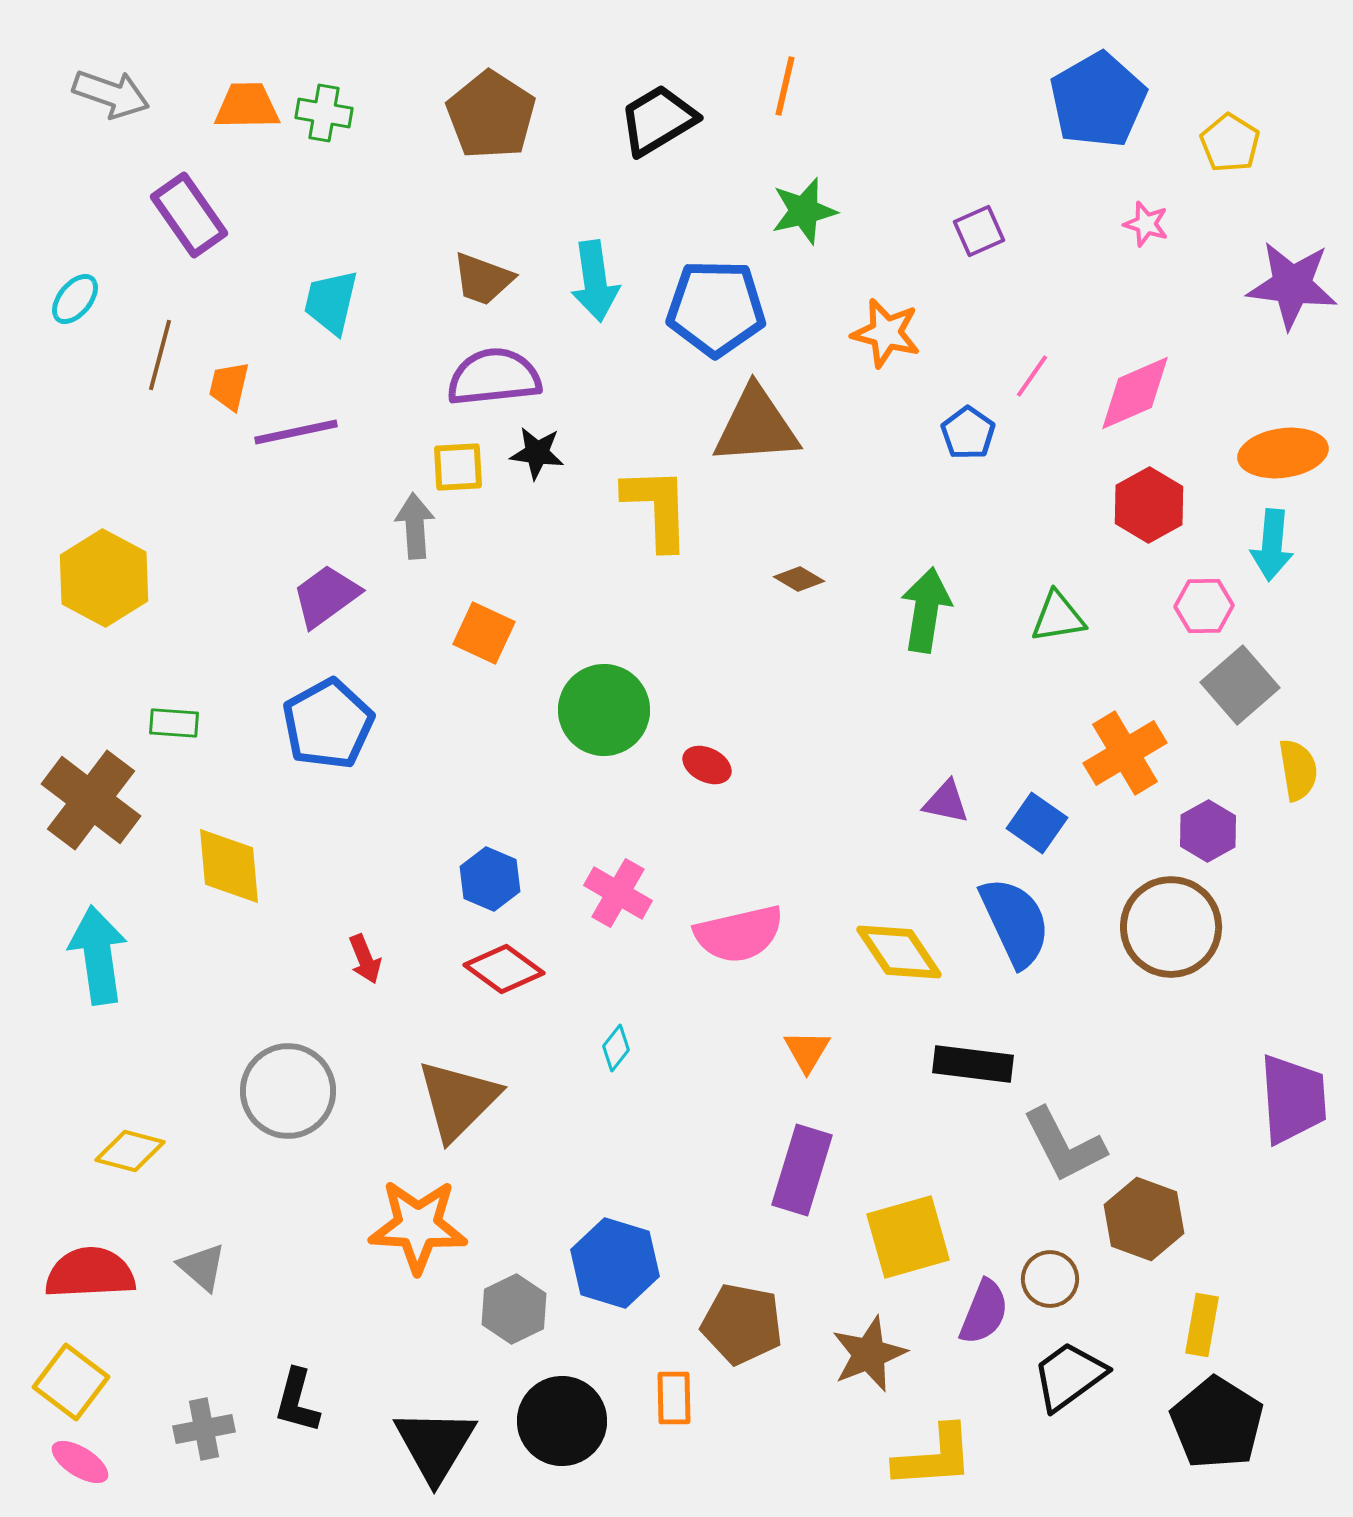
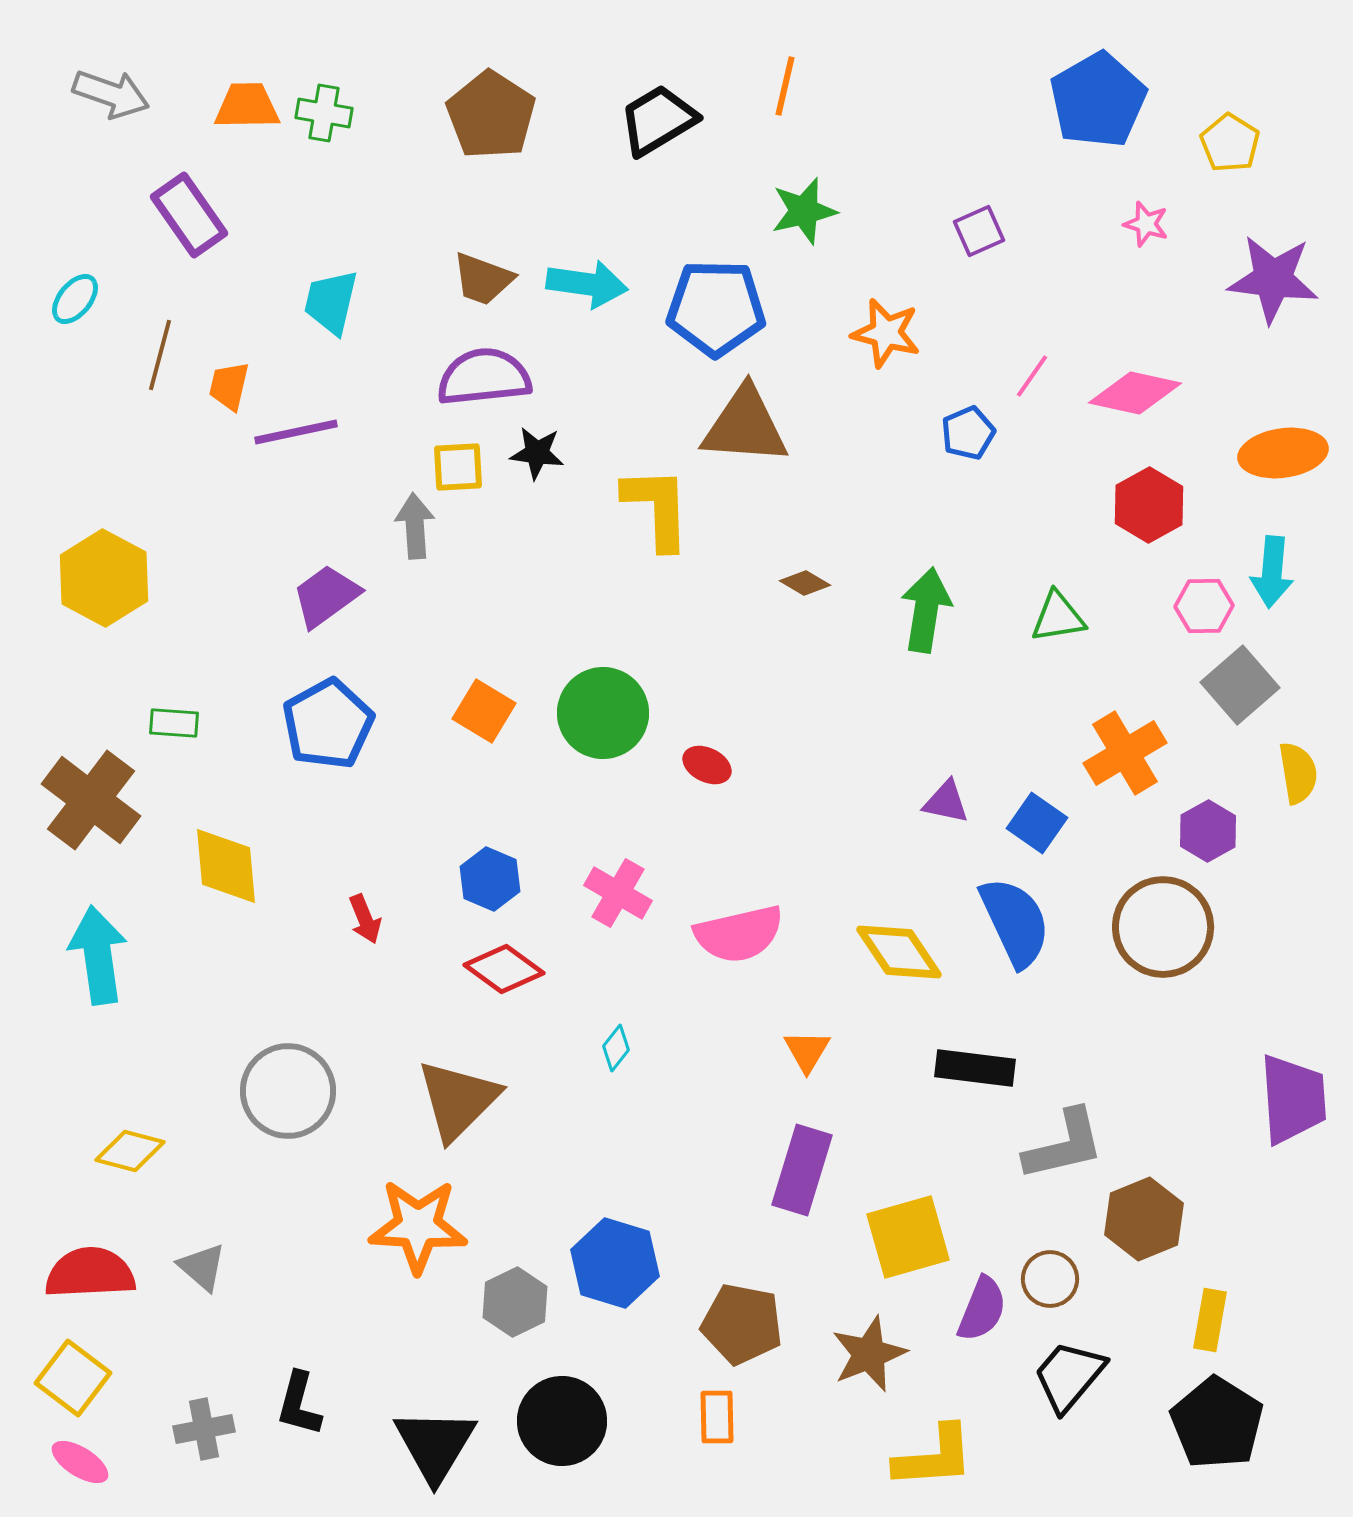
cyan arrow at (595, 281): moved 8 px left, 3 px down; rotated 74 degrees counterclockwise
purple star at (1292, 285): moved 19 px left, 6 px up
purple semicircle at (494, 377): moved 10 px left
pink diamond at (1135, 393): rotated 36 degrees clockwise
brown triangle at (756, 426): moved 11 px left; rotated 8 degrees clockwise
blue pentagon at (968, 433): rotated 14 degrees clockwise
cyan arrow at (1272, 545): moved 27 px down
brown diamond at (799, 579): moved 6 px right, 4 px down
orange square at (484, 633): moved 78 px down; rotated 6 degrees clockwise
green circle at (604, 710): moved 1 px left, 3 px down
yellow semicircle at (1298, 770): moved 3 px down
yellow diamond at (229, 866): moved 3 px left
brown circle at (1171, 927): moved 8 px left
red arrow at (365, 959): moved 40 px up
black rectangle at (973, 1064): moved 2 px right, 4 px down
gray L-shape at (1064, 1145): rotated 76 degrees counterclockwise
brown hexagon at (1144, 1219): rotated 18 degrees clockwise
gray hexagon at (514, 1309): moved 1 px right, 7 px up
purple semicircle at (984, 1312): moved 2 px left, 3 px up
yellow rectangle at (1202, 1325): moved 8 px right, 5 px up
black trapezoid at (1069, 1376): rotated 14 degrees counterclockwise
yellow square at (71, 1382): moved 2 px right, 4 px up
orange rectangle at (674, 1398): moved 43 px right, 19 px down
black L-shape at (297, 1401): moved 2 px right, 3 px down
